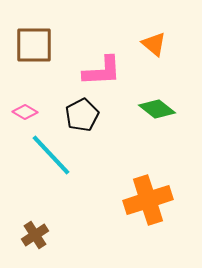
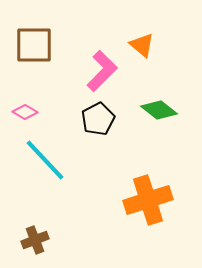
orange triangle: moved 12 px left, 1 px down
pink L-shape: rotated 42 degrees counterclockwise
green diamond: moved 2 px right, 1 px down
black pentagon: moved 16 px right, 4 px down
cyan line: moved 6 px left, 5 px down
brown cross: moved 5 px down; rotated 12 degrees clockwise
